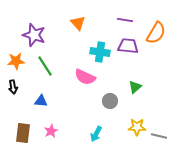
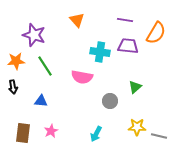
orange triangle: moved 1 px left, 3 px up
pink semicircle: moved 3 px left; rotated 15 degrees counterclockwise
